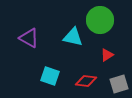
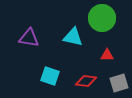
green circle: moved 2 px right, 2 px up
purple triangle: rotated 20 degrees counterclockwise
red triangle: rotated 32 degrees clockwise
gray square: moved 1 px up
